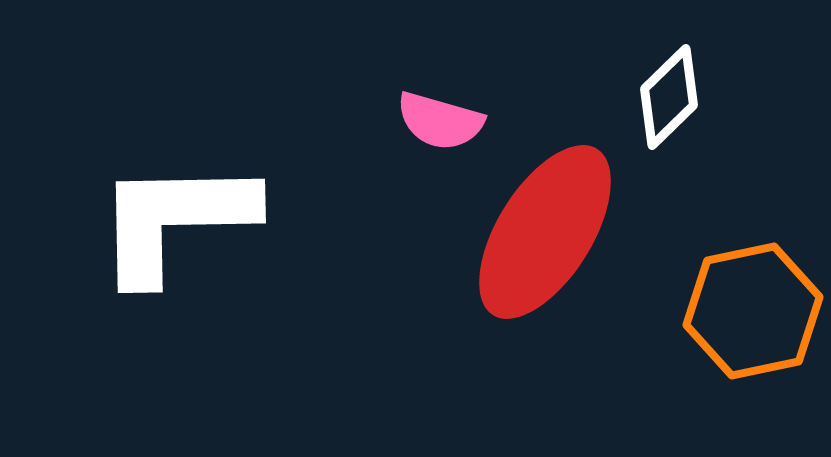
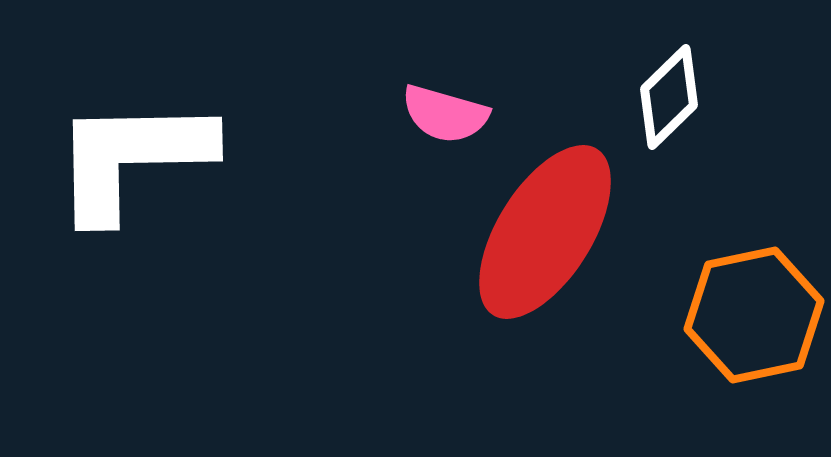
pink semicircle: moved 5 px right, 7 px up
white L-shape: moved 43 px left, 62 px up
orange hexagon: moved 1 px right, 4 px down
